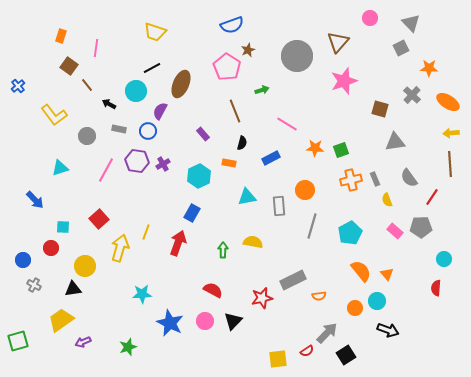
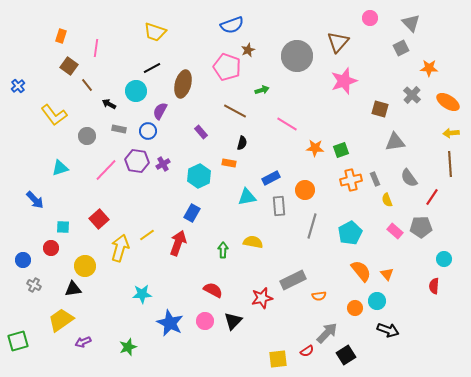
pink pentagon at (227, 67): rotated 12 degrees counterclockwise
brown ellipse at (181, 84): moved 2 px right; rotated 8 degrees counterclockwise
brown line at (235, 111): rotated 40 degrees counterclockwise
purple rectangle at (203, 134): moved 2 px left, 2 px up
blue rectangle at (271, 158): moved 20 px down
pink line at (106, 170): rotated 15 degrees clockwise
yellow line at (146, 232): moved 1 px right, 3 px down; rotated 35 degrees clockwise
red semicircle at (436, 288): moved 2 px left, 2 px up
